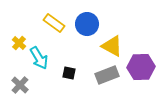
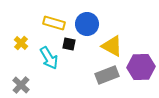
yellow rectangle: rotated 20 degrees counterclockwise
yellow cross: moved 2 px right
cyan arrow: moved 10 px right
black square: moved 29 px up
gray cross: moved 1 px right
